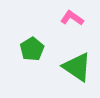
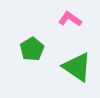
pink L-shape: moved 2 px left, 1 px down
